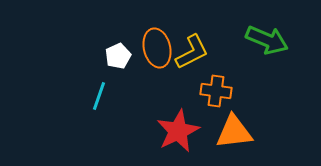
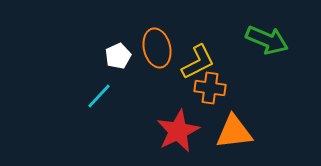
yellow L-shape: moved 6 px right, 10 px down
orange cross: moved 6 px left, 3 px up
cyan line: rotated 24 degrees clockwise
